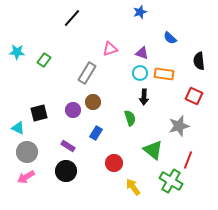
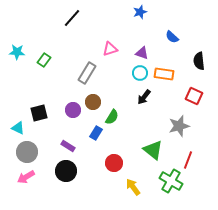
blue semicircle: moved 2 px right, 1 px up
black arrow: rotated 35 degrees clockwise
green semicircle: moved 18 px left, 1 px up; rotated 49 degrees clockwise
